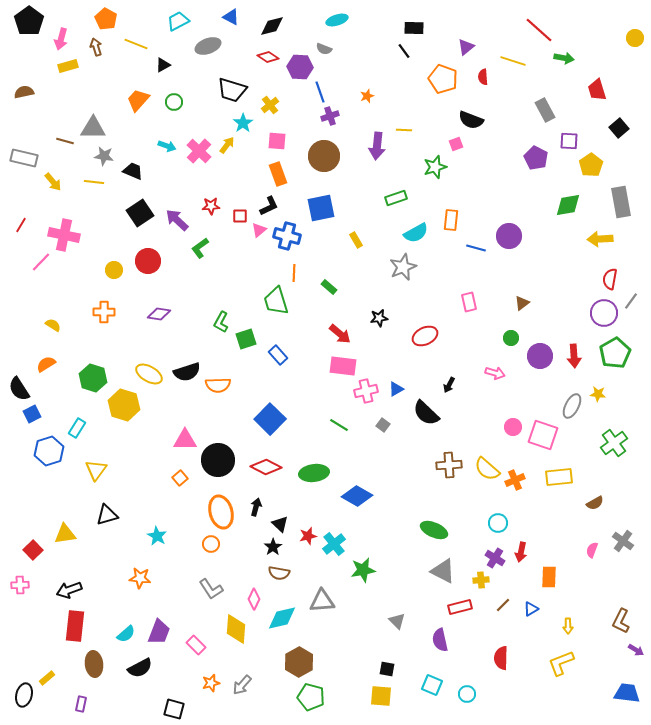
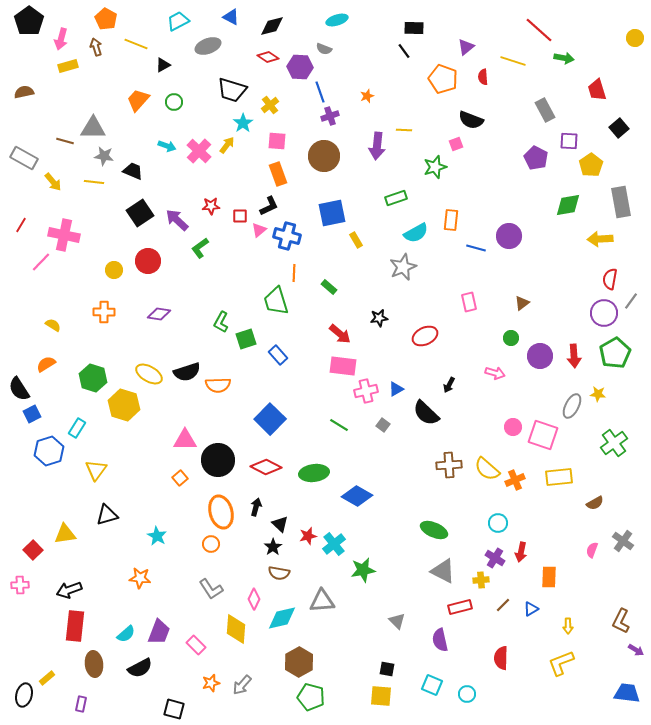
gray rectangle at (24, 158): rotated 16 degrees clockwise
blue square at (321, 208): moved 11 px right, 5 px down
